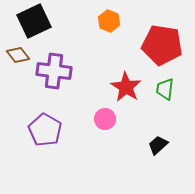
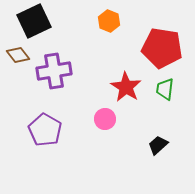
red pentagon: moved 3 px down
purple cross: rotated 16 degrees counterclockwise
